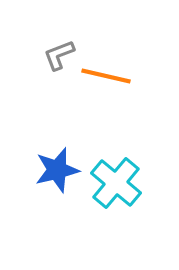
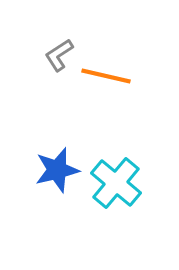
gray L-shape: rotated 12 degrees counterclockwise
